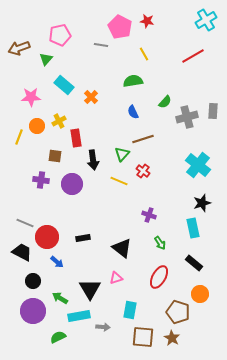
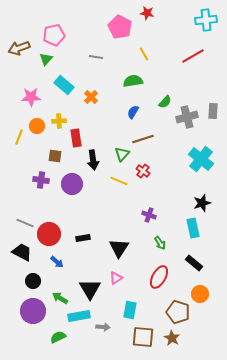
cyan cross at (206, 20): rotated 25 degrees clockwise
red star at (147, 21): moved 8 px up
pink pentagon at (60, 35): moved 6 px left
gray line at (101, 45): moved 5 px left, 12 px down
blue semicircle at (133, 112): rotated 56 degrees clockwise
yellow cross at (59, 121): rotated 24 degrees clockwise
cyan cross at (198, 165): moved 3 px right, 6 px up
red circle at (47, 237): moved 2 px right, 3 px up
black triangle at (122, 248): moved 3 px left; rotated 25 degrees clockwise
pink triangle at (116, 278): rotated 16 degrees counterclockwise
